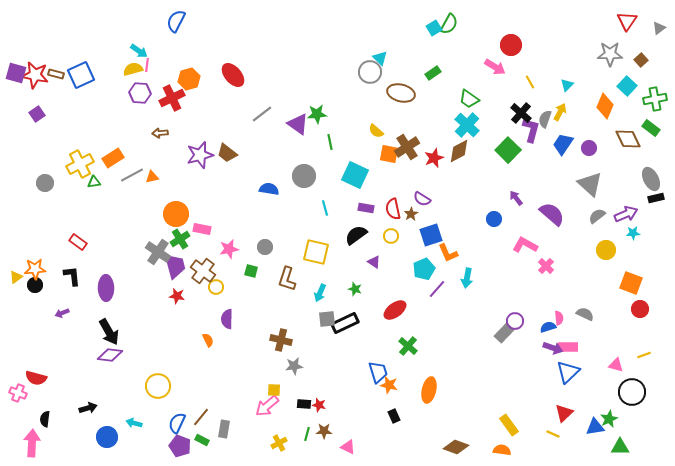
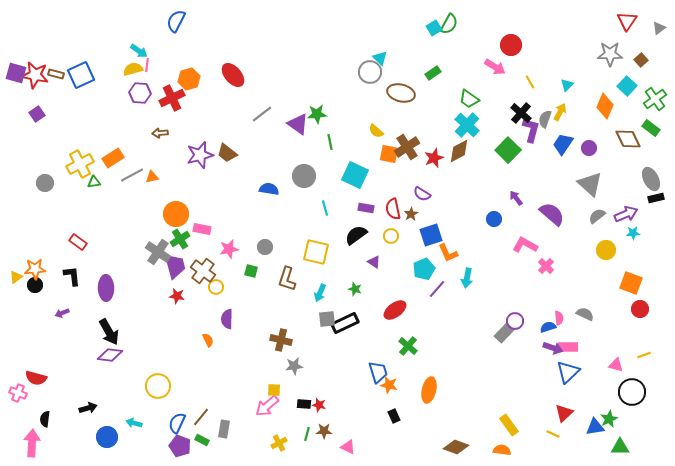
green cross at (655, 99): rotated 25 degrees counterclockwise
purple semicircle at (422, 199): moved 5 px up
